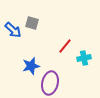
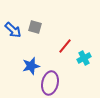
gray square: moved 3 px right, 4 px down
cyan cross: rotated 16 degrees counterclockwise
